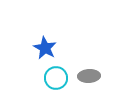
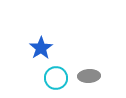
blue star: moved 4 px left; rotated 10 degrees clockwise
